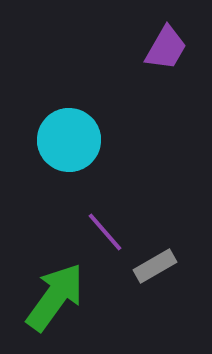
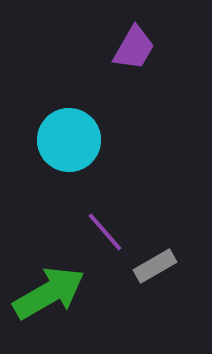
purple trapezoid: moved 32 px left
green arrow: moved 6 px left, 4 px up; rotated 24 degrees clockwise
